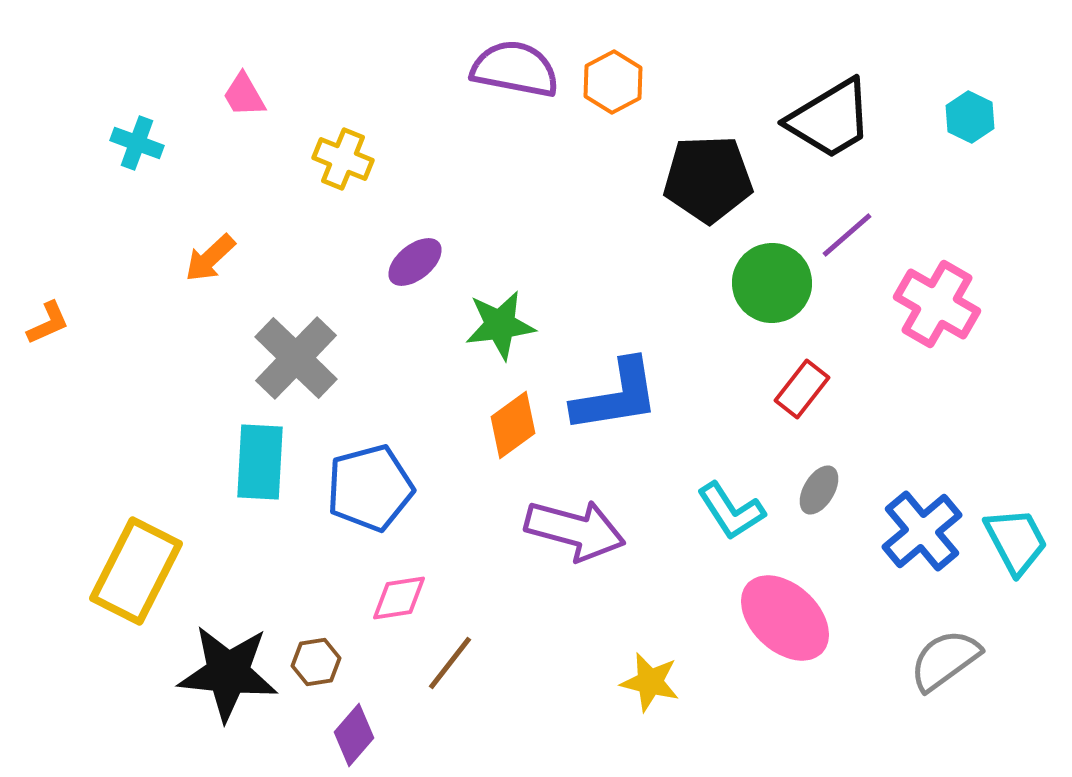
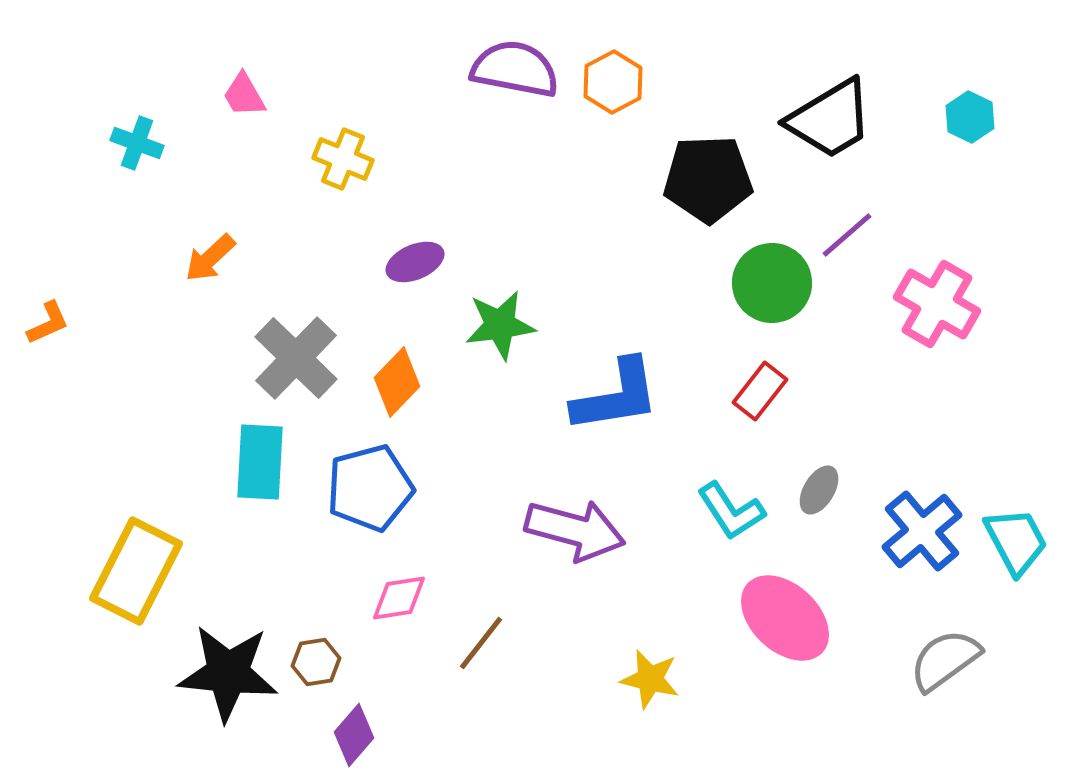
purple ellipse: rotated 16 degrees clockwise
red rectangle: moved 42 px left, 2 px down
orange diamond: moved 116 px left, 43 px up; rotated 10 degrees counterclockwise
brown line: moved 31 px right, 20 px up
yellow star: moved 3 px up
